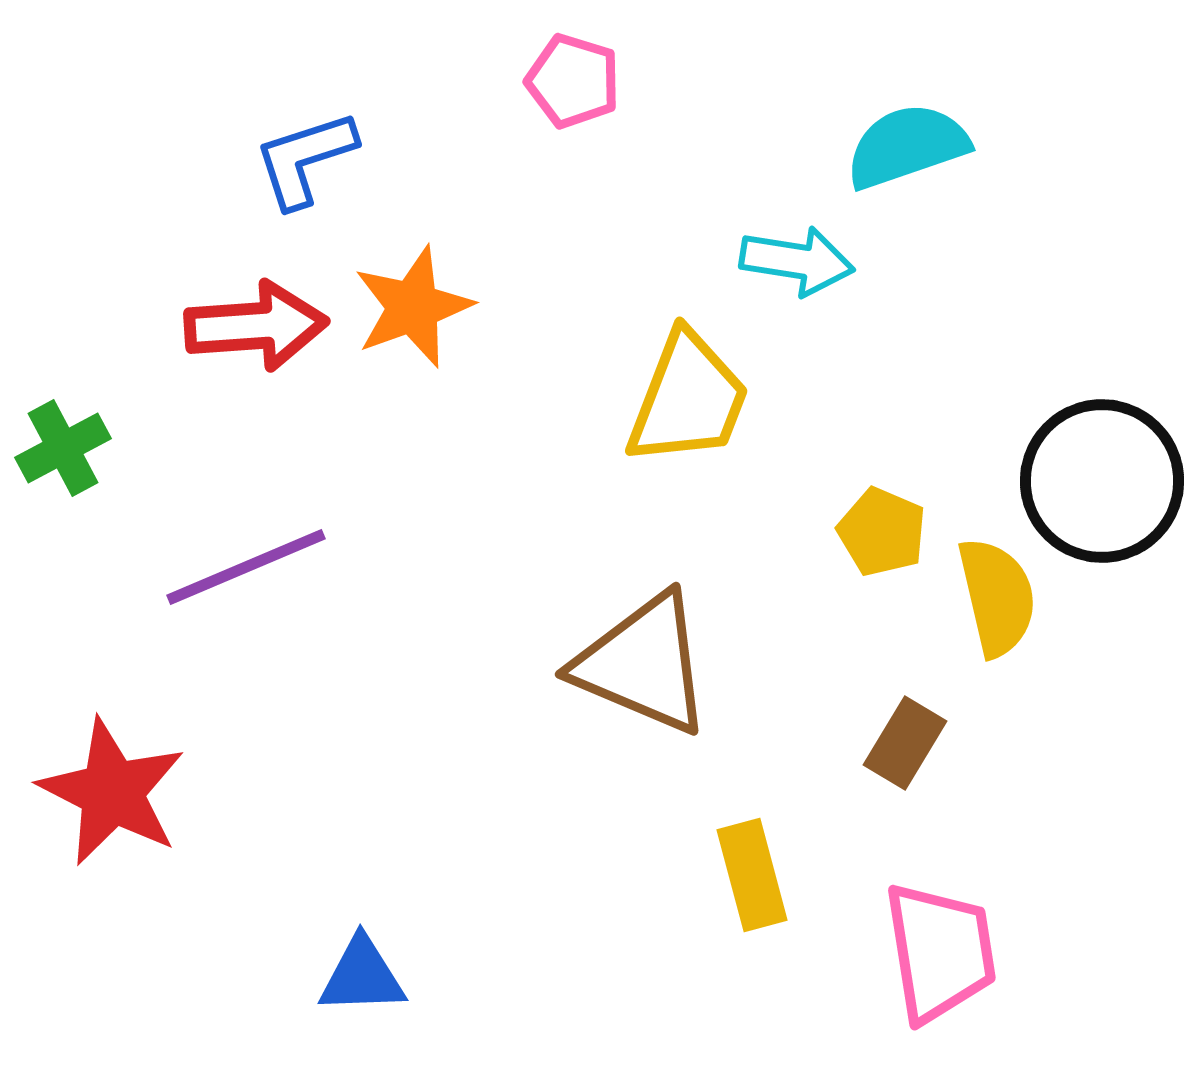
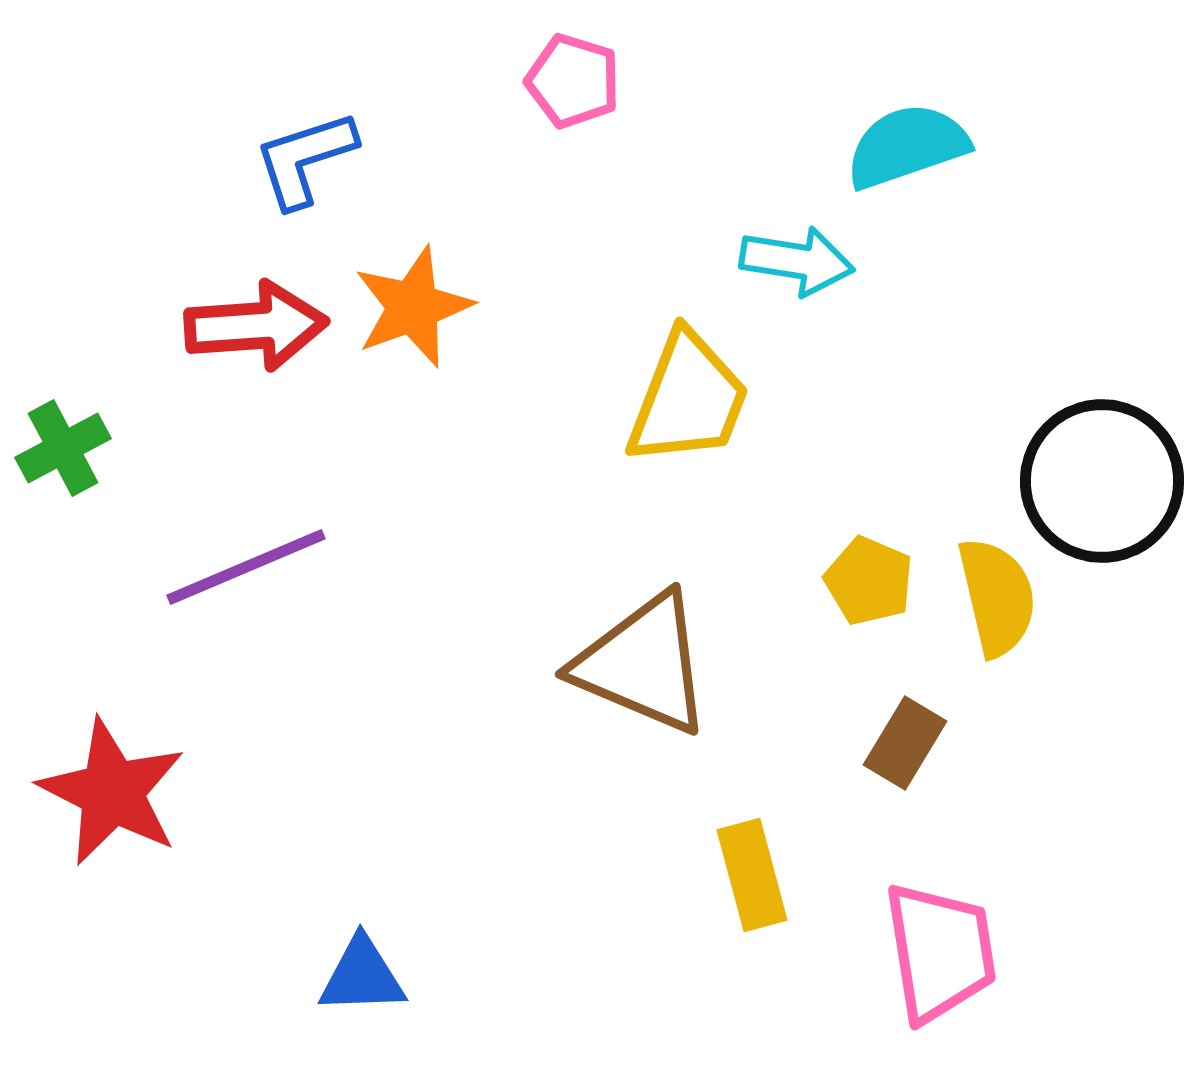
yellow pentagon: moved 13 px left, 49 px down
